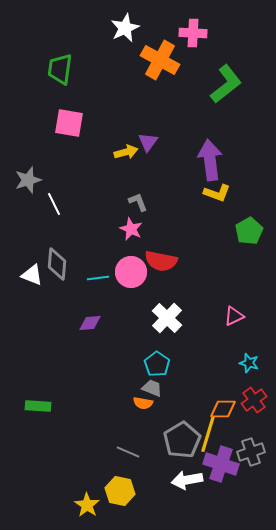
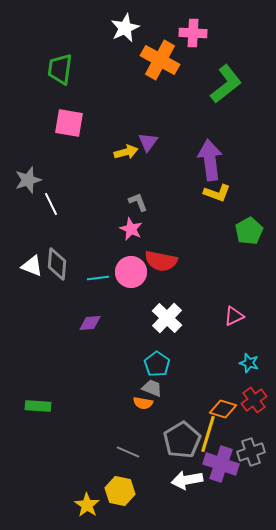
white line: moved 3 px left
white triangle: moved 9 px up
orange diamond: rotated 16 degrees clockwise
